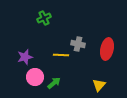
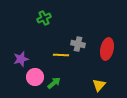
purple star: moved 4 px left, 2 px down
